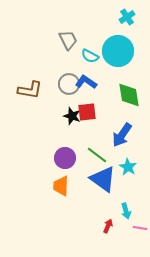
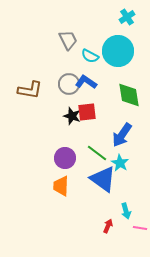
green line: moved 2 px up
cyan star: moved 8 px left, 4 px up
